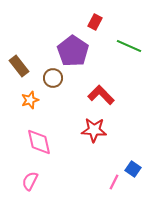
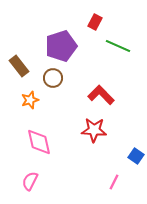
green line: moved 11 px left
purple pentagon: moved 12 px left, 5 px up; rotated 20 degrees clockwise
blue square: moved 3 px right, 13 px up
